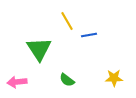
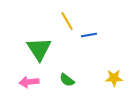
pink arrow: moved 12 px right
